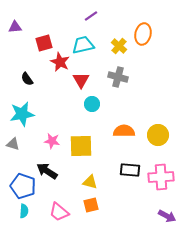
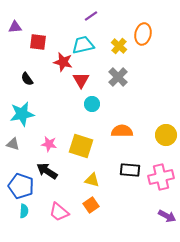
red square: moved 6 px left, 1 px up; rotated 24 degrees clockwise
red star: moved 3 px right; rotated 12 degrees counterclockwise
gray cross: rotated 30 degrees clockwise
orange semicircle: moved 2 px left
yellow circle: moved 8 px right
pink star: moved 3 px left, 3 px down
yellow square: rotated 20 degrees clockwise
pink cross: rotated 10 degrees counterclockwise
yellow triangle: moved 2 px right, 2 px up
blue pentagon: moved 2 px left
orange square: rotated 21 degrees counterclockwise
